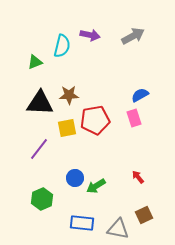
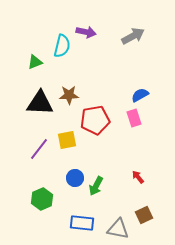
purple arrow: moved 4 px left, 3 px up
yellow square: moved 12 px down
green arrow: rotated 30 degrees counterclockwise
